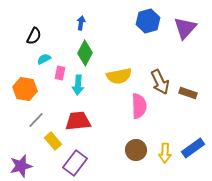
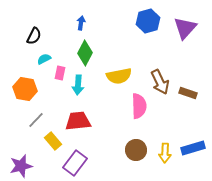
blue rectangle: rotated 20 degrees clockwise
